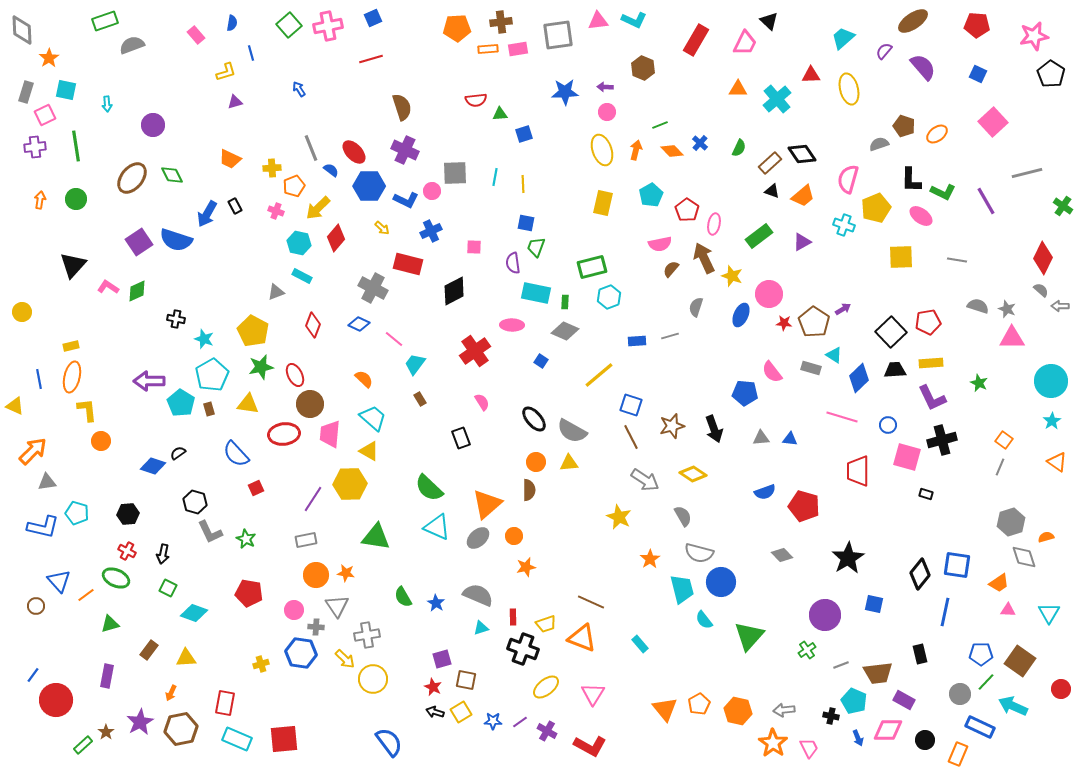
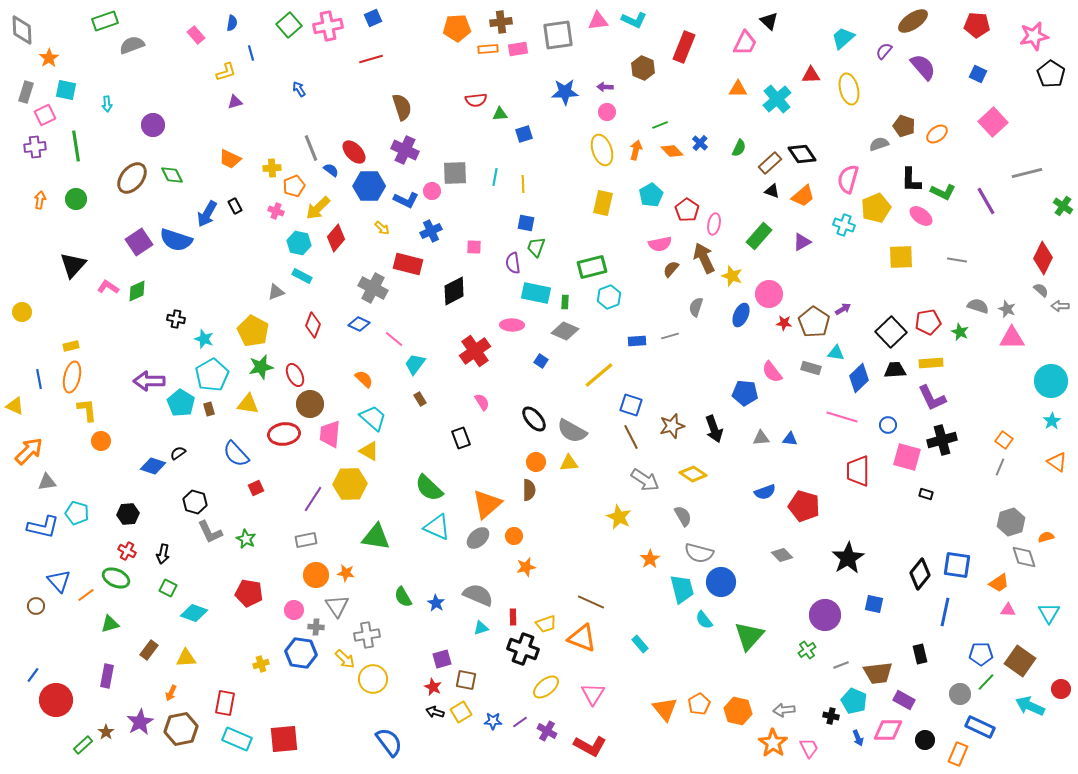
red rectangle at (696, 40): moved 12 px left, 7 px down; rotated 8 degrees counterclockwise
green rectangle at (759, 236): rotated 12 degrees counterclockwise
cyan triangle at (834, 355): moved 2 px right, 2 px up; rotated 24 degrees counterclockwise
green star at (979, 383): moved 19 px left, 51 px up
orange arrow at (33, 451): moved 4 px left
cyan arrow at (1013, 706): moved 17 px right
